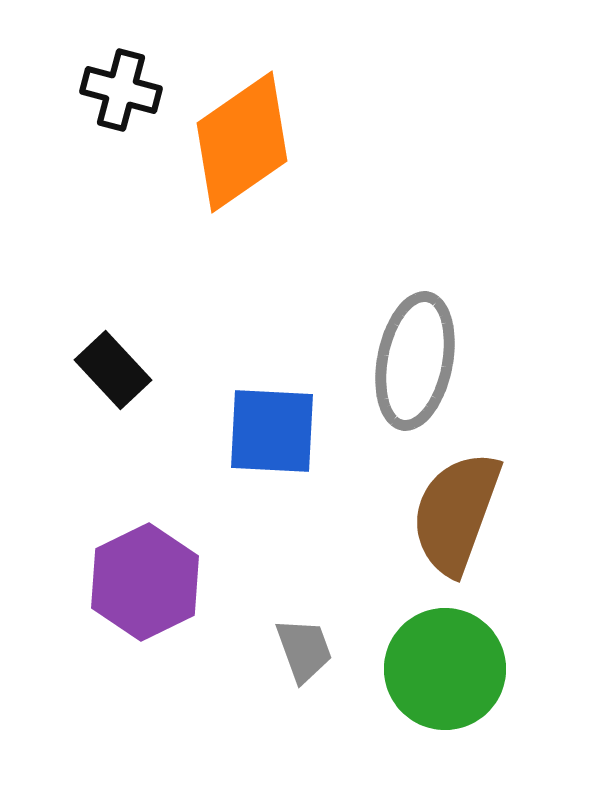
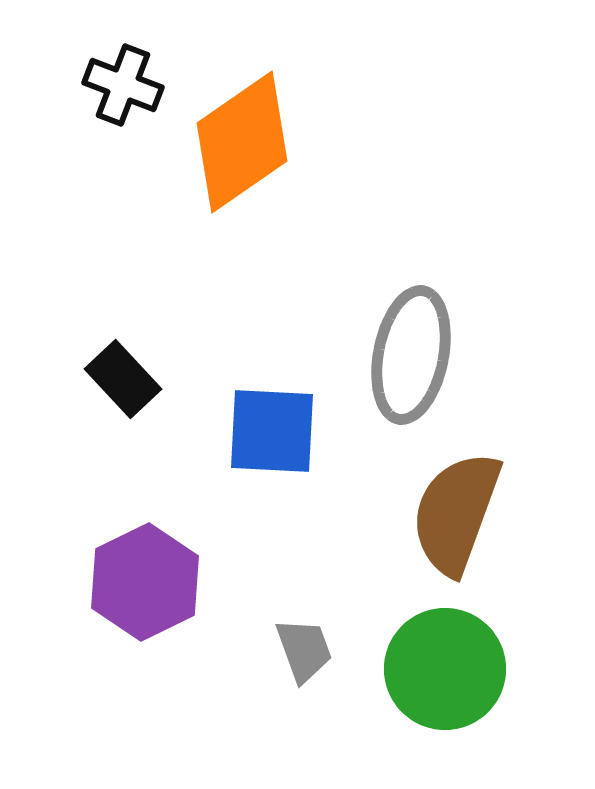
black cross: moved 2 px right, 5 px up; rotated 6 degrees clockwise
gray ellipse: moved 4 px left, 6 px up
black rectangle: moved 10 px right, 9 px down
